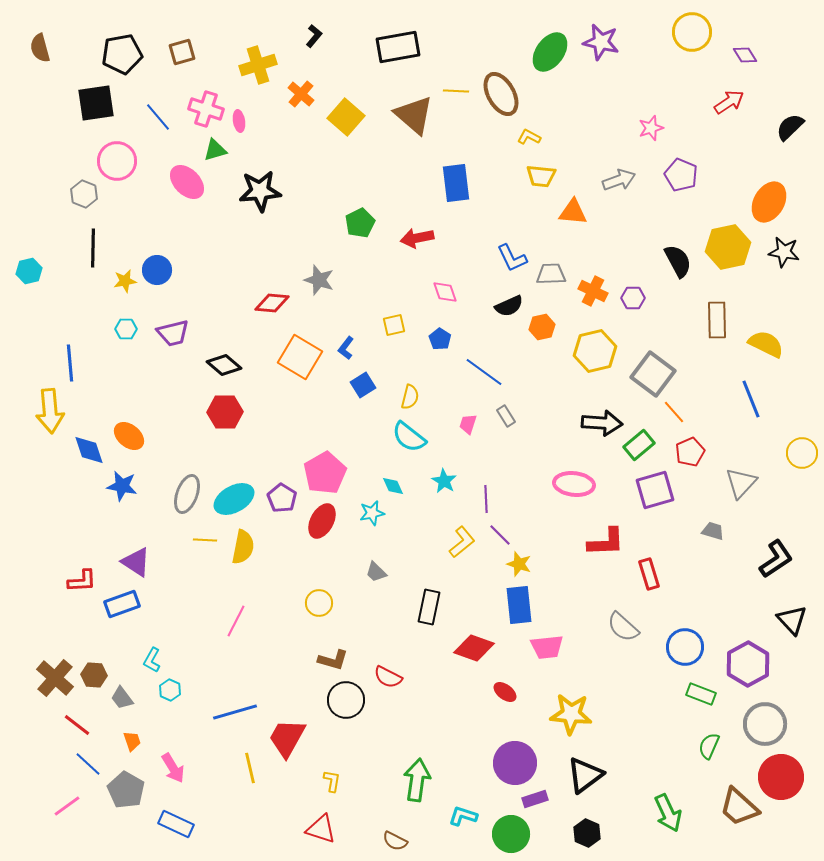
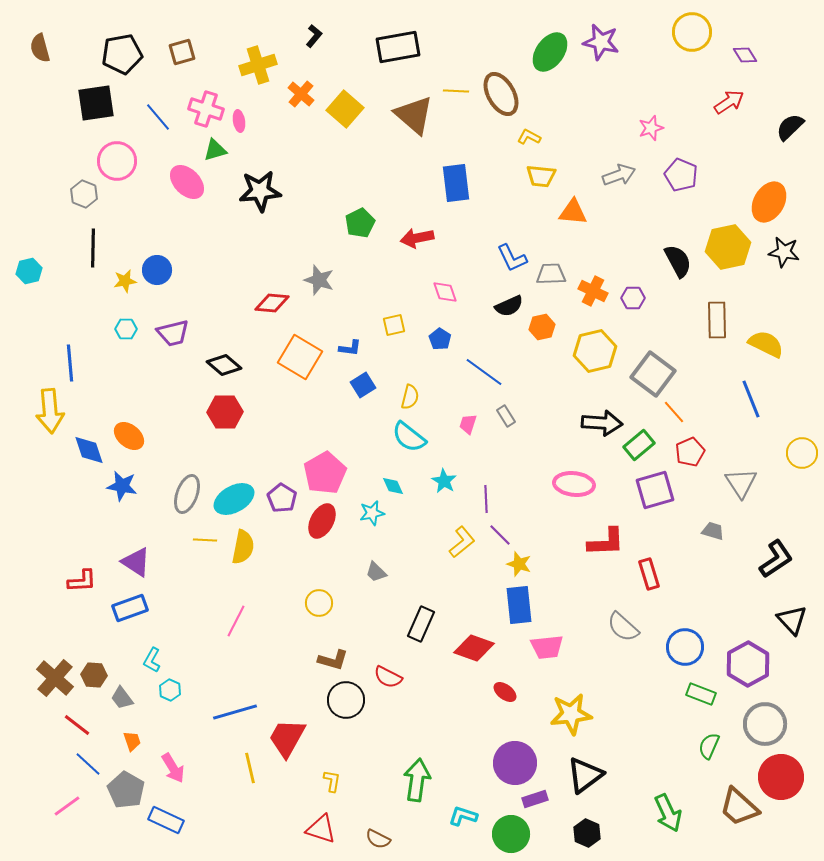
yellow square at (346, 117): moved 1 px left, 8 px up
gray arrow at (619, 180): moved 5 px up
blue L-shape at (346, 348): moved 4 px right; rotated 120 degrees counterclockwise
gray triangle at (741, 483): rotated 16 degrees counterclockwise
blue rectangle at (122, 604): moved 8 px right, 4 px down
black rectangle at (429, 607): moved 8 px left, 17 px down; rotated 12 degrees clockwise
yellow star at (571, 714): rotated 12 degrees counterclockwise
blue rectangle at (176, 824): moved 10 px left, 4 px up
brown semicircle at (395, 841): moved 17 px left, 2 px up
